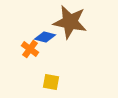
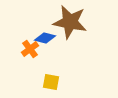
blue diamond: moved 1 px down
orange cross: rotated 18 degrees clockwise
